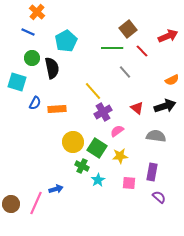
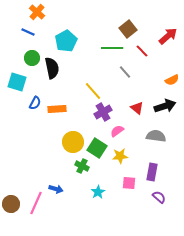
red arrow: rotated 18 degrees counterclockwise
cyan star: moved 12 px down
blue arrow: rotated 32 degrees clockwise
